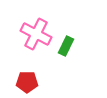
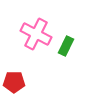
red pentagon: moved 13 px left
